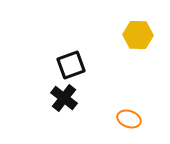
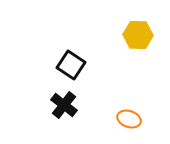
black square: rotated 36 degrees counterclockwise
black cross: moved 7 px down
